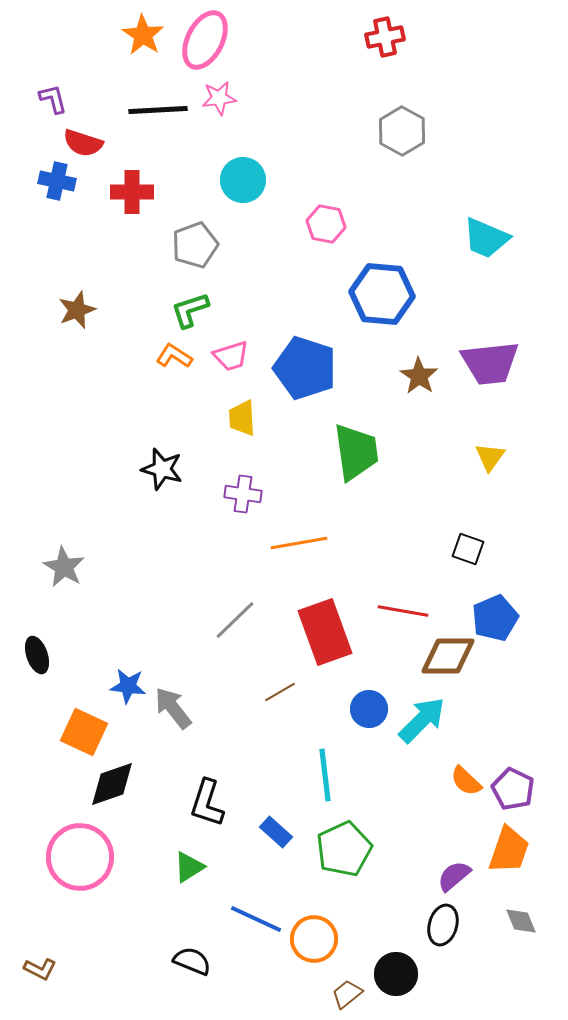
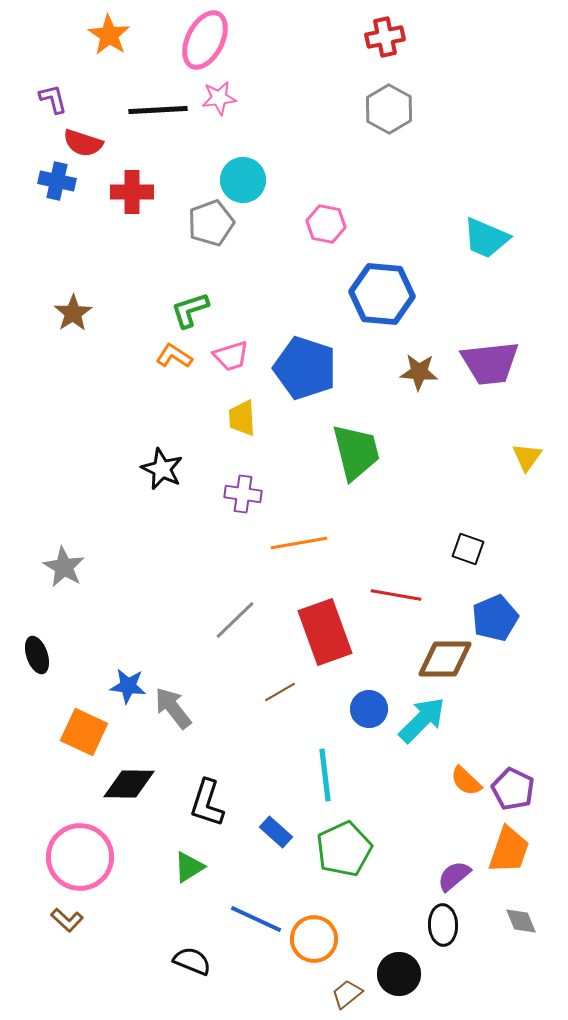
orange star at (143, 35): moved 34 px left
gray hexagon at (402, 131): moved 13 px left, 22 px up
gray pentagon at (195, 245): moved 16 px right, 22 px up
brown star at (77, 310): moved 4 px left, 3 px down; rotated 12 degrees counterclockwise
brown star at (419, 376): moved 4 px up; rotated 30 degrees counterclockwise
green trapezoid at (356, 452): rotated 6 degrees counterclockwise
yellow triangle at (490, 457): moved 37 px right
black star at (162, 469): rotated 9 degrees clockwise
red line at (403, 611): moved 7 px left, 16 px up
brown diamond at (448, 656): moved 3 px left, 3 px down
black diamond at (112, 784): moved 17 px right; rotated 20 degrees clockwise
black ellipse at (443, 925): rotated 18 degrees counterclockwise
brown L-shape at (40, 969): moved 27 px right, 49 px up; rotated 16 degrees clockwise
black circle at (396, 974): moved 3 px right
